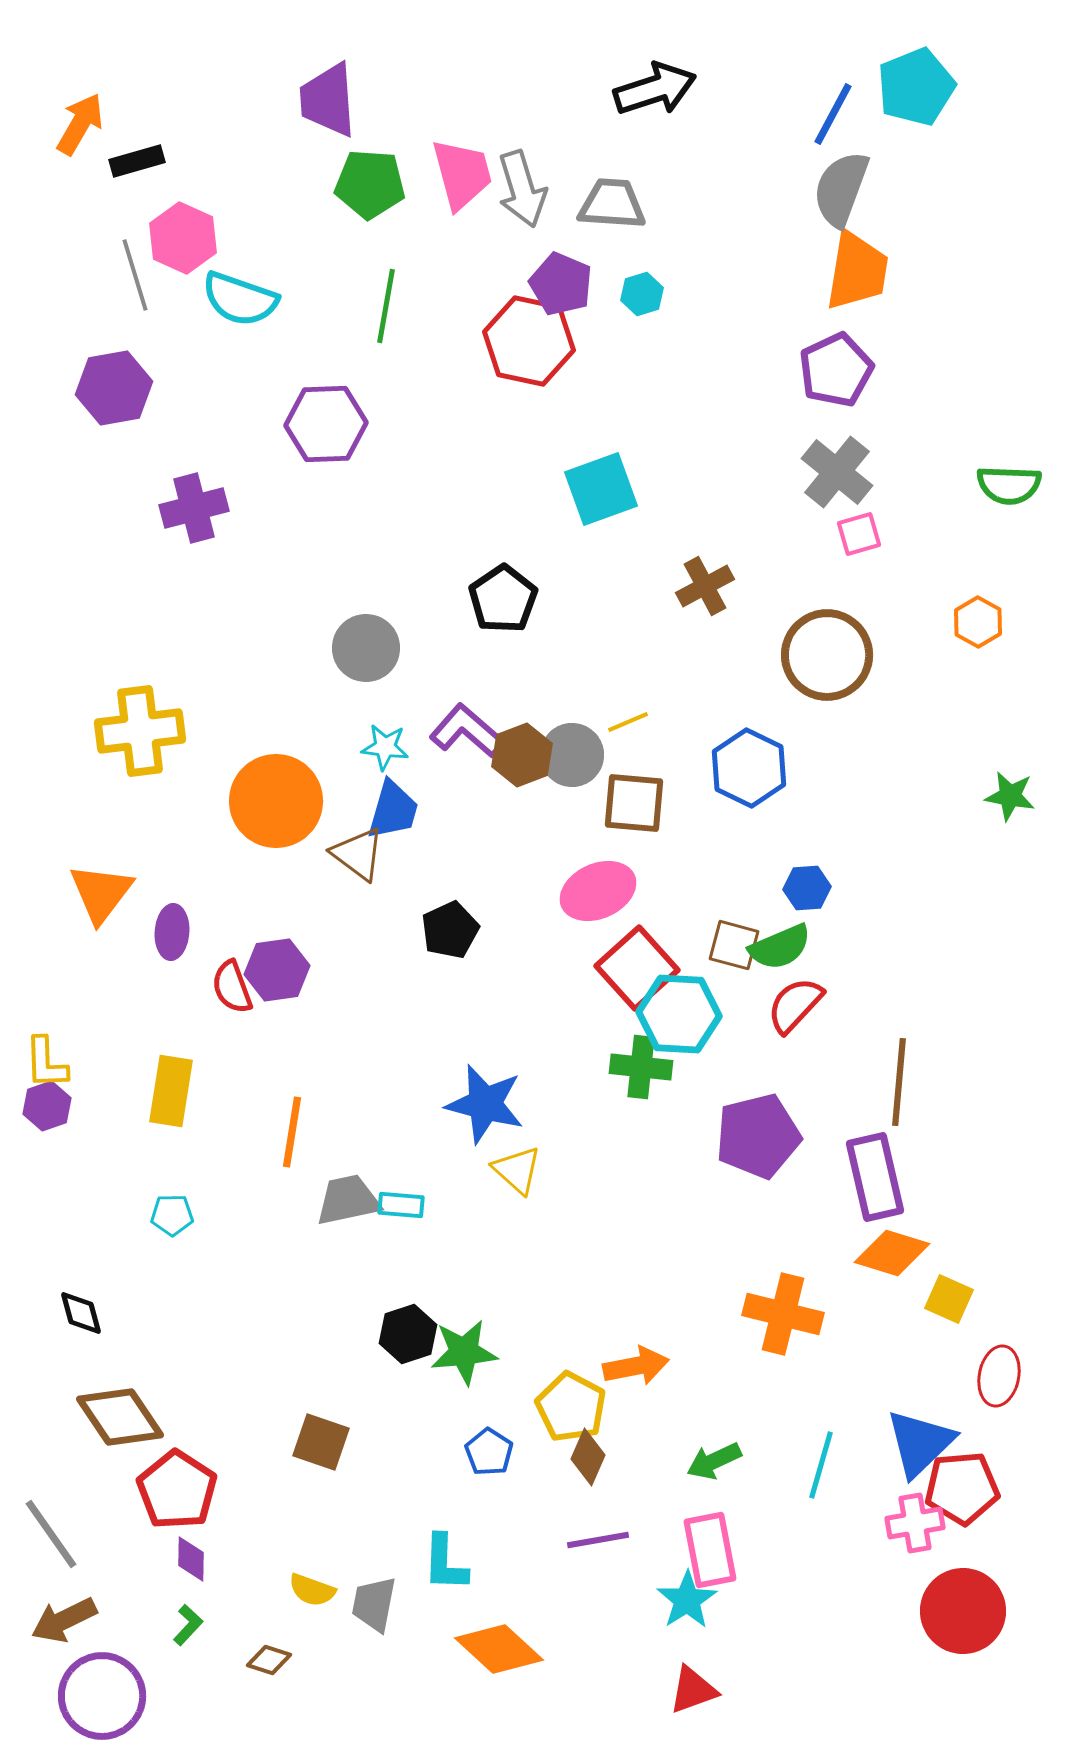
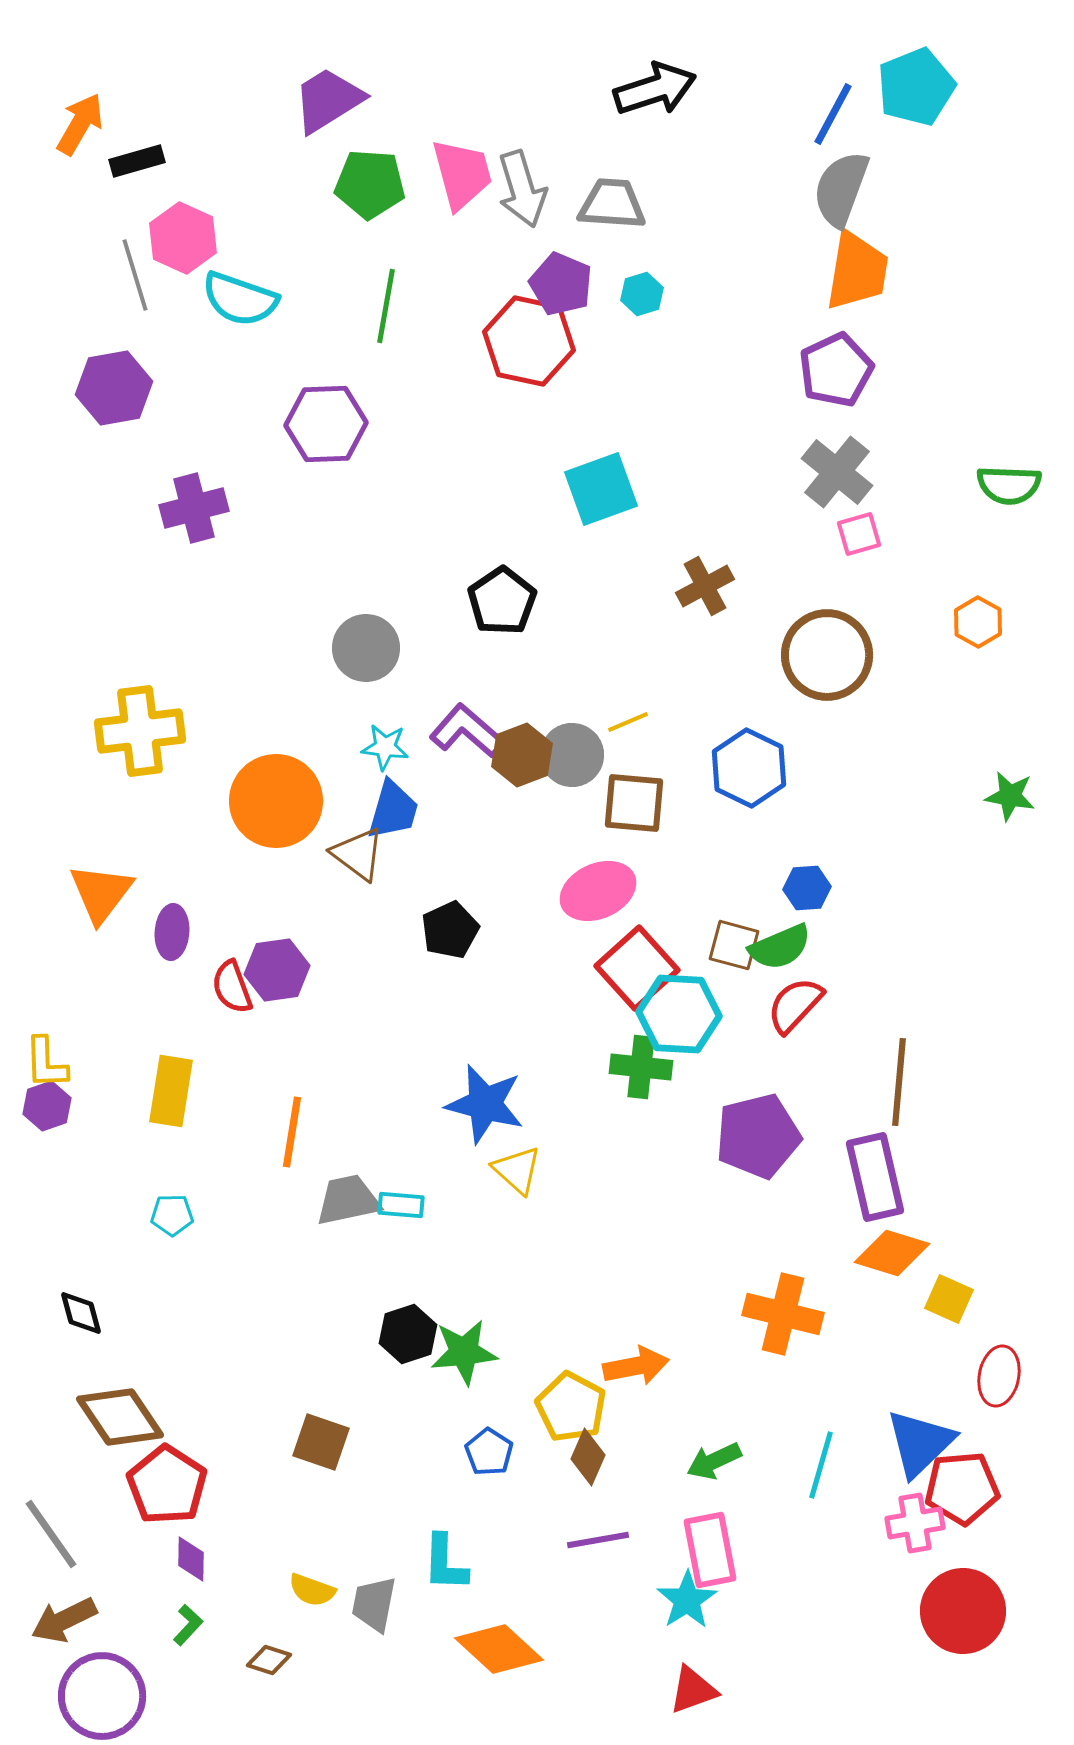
purple trapezoid at (328, 100): rotated 62 degrees clockwise
black pentagon at (503, 599): moved 1 px left, 2 px down
red pentagon at (177, 1490): moved 10 px left, 5 px up
